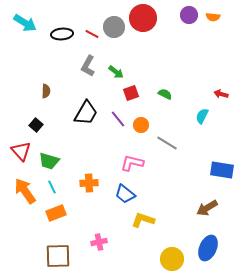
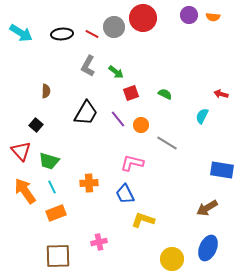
cyan arrow: moved 4 px left, 10 px down
blue trapezoid: rotated 25 degrees clockwise
